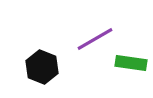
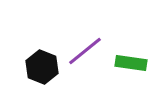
purple line: moved 10 px left, 12 px down; rotated 9 degrees counterclockwise
